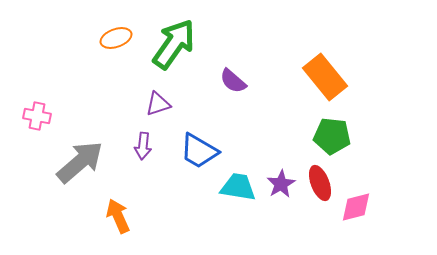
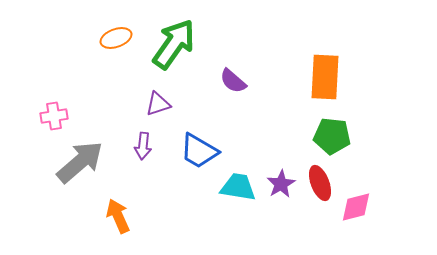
orange rectangle: rotated 42 degrees clockwise
pink cross: moved 17 px right; rotated 20 degrees counterclockwise
